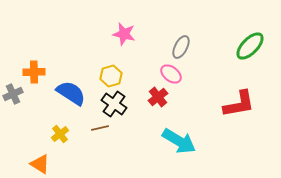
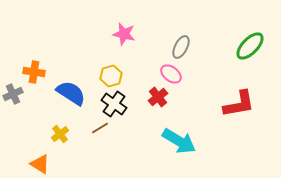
orange cross: rotated 10 degrees clockwise
brown line: rotated 18 degrees counterclockwise
